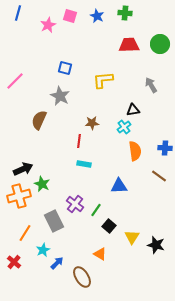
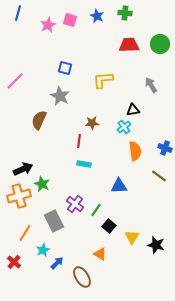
pink square: moved 4 px down
blue cross: rotated 16 degrees clockwise
